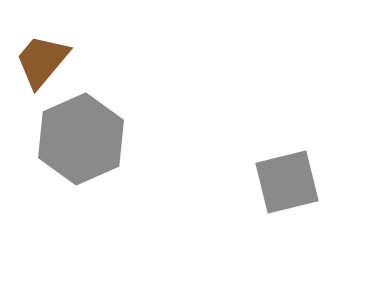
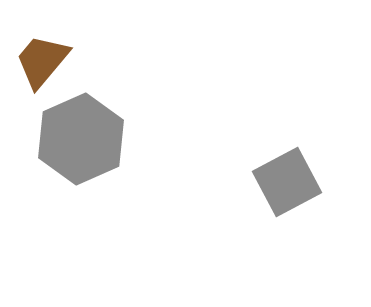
gray square: rotated 14 degrees counterclockwise
